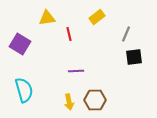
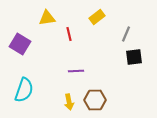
cyan semicircle: rotated 35 degrees clockwise
